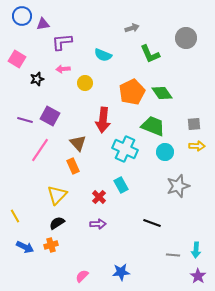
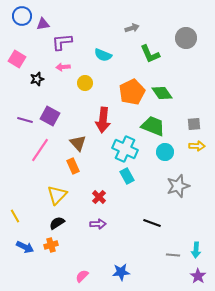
pink arrow: moved 2 px up
cyan rectangle: moved 6 px right, 9 px up
